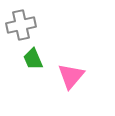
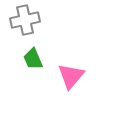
gray cross: moved 4 px right, 5 px up
